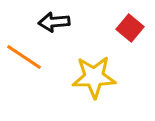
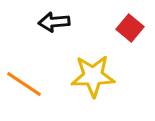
orange line: moved 27 px down
yellow star: moved 1 px left, 1 px up
